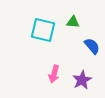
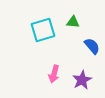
cyan square: rotated 30 degrees counterclockwise
